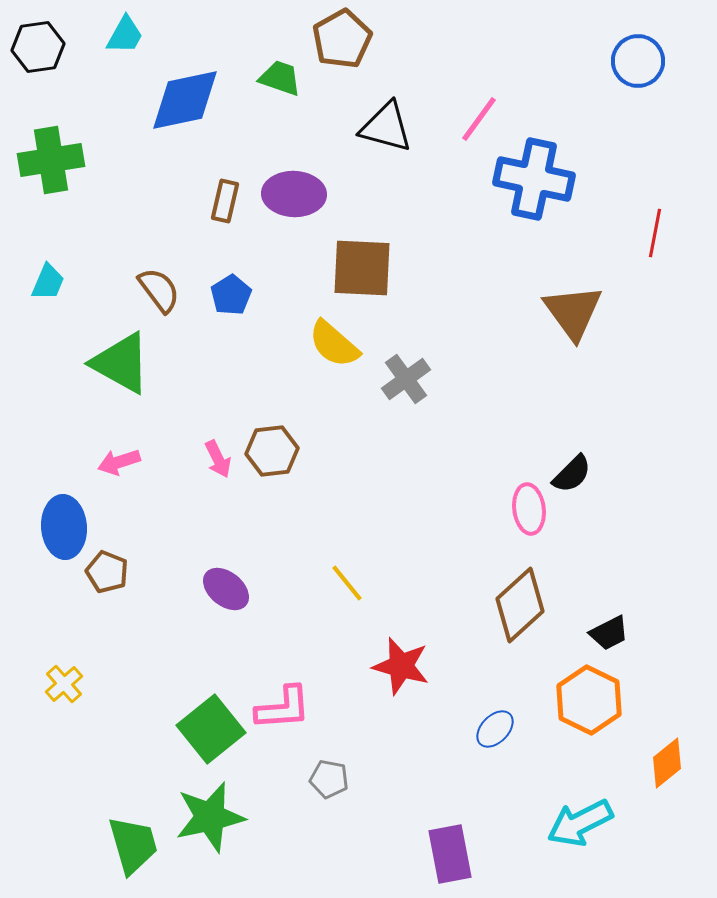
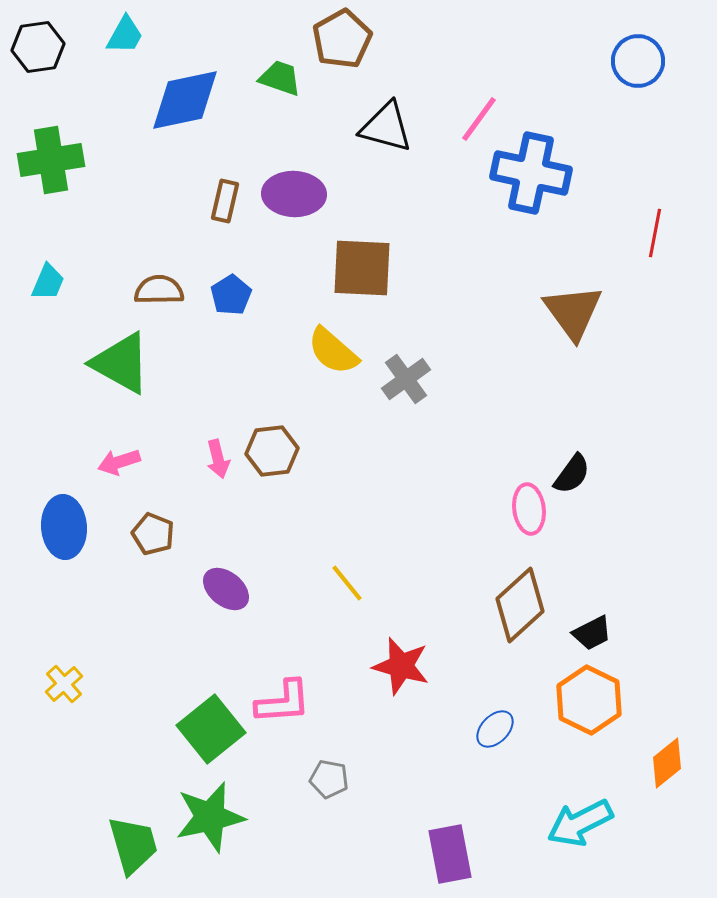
blue cross at (534, 179): moved 3 px left, 6 px up
brown semicircle at (159, 290): rotated 54 degrees counterclockwise
yellow semicircle at (334, 344): moved 1 px left, 7 px down
pink arrow at (218, 459): rotated 12 degrees clockwise
black semicircle at (572, 474): rotated 9 degrees counterclockwise
brown pentagon at (107, 572): moved 46 px right, 38 px up
black trapezoid at (609, 633): moved 17 px left
pink L-shape at (283, 708): moved 6 px up
